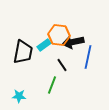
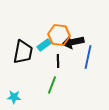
black line: moved 4 px left, 4 px up; rotated 32 degrees clockwise
cyan star: moved 5 px left, 1 px down
